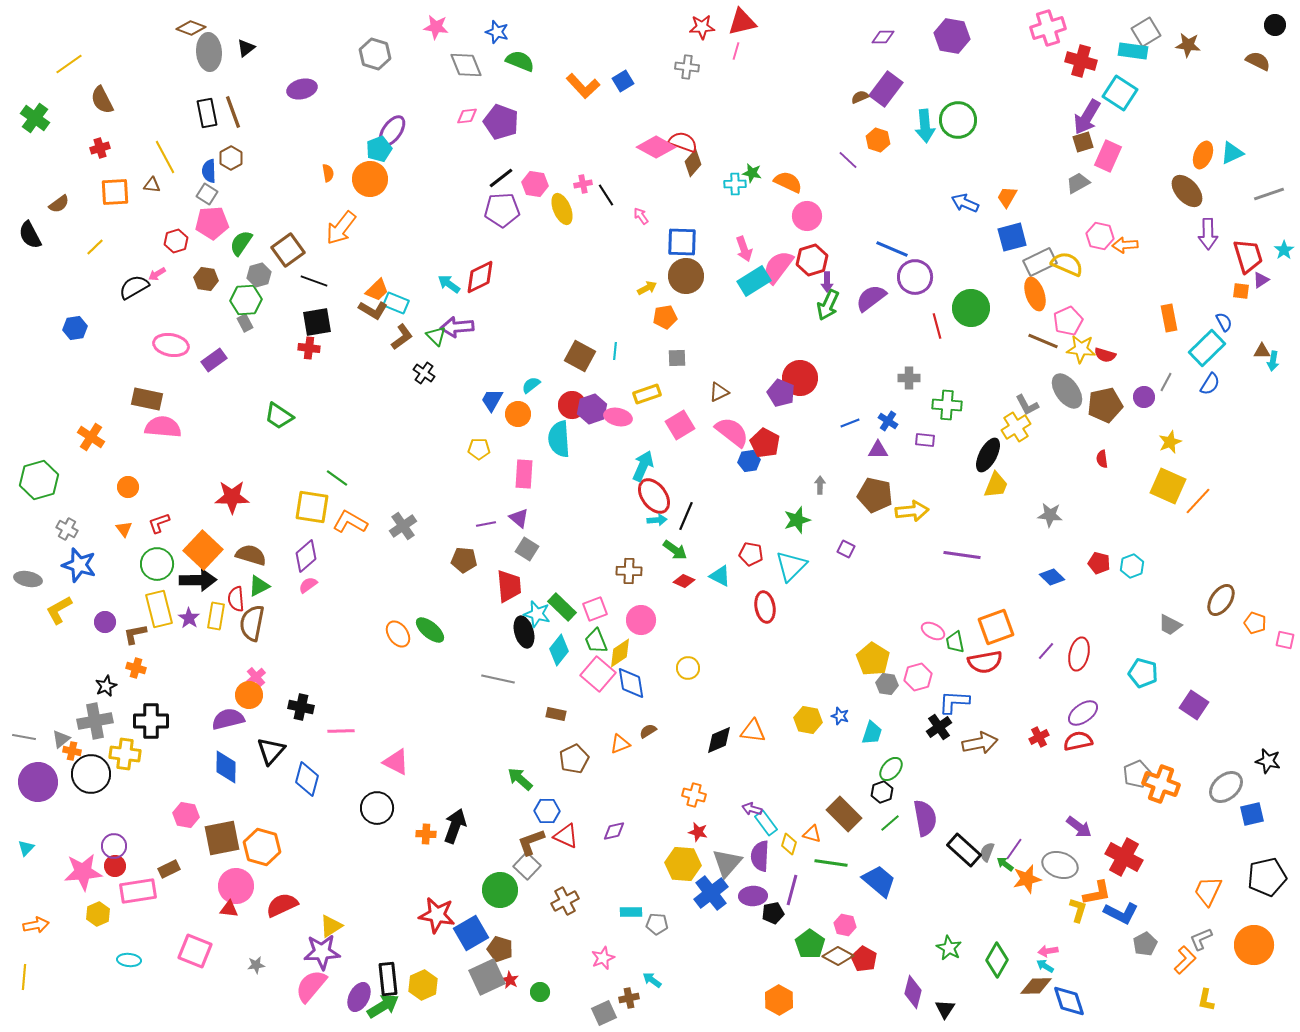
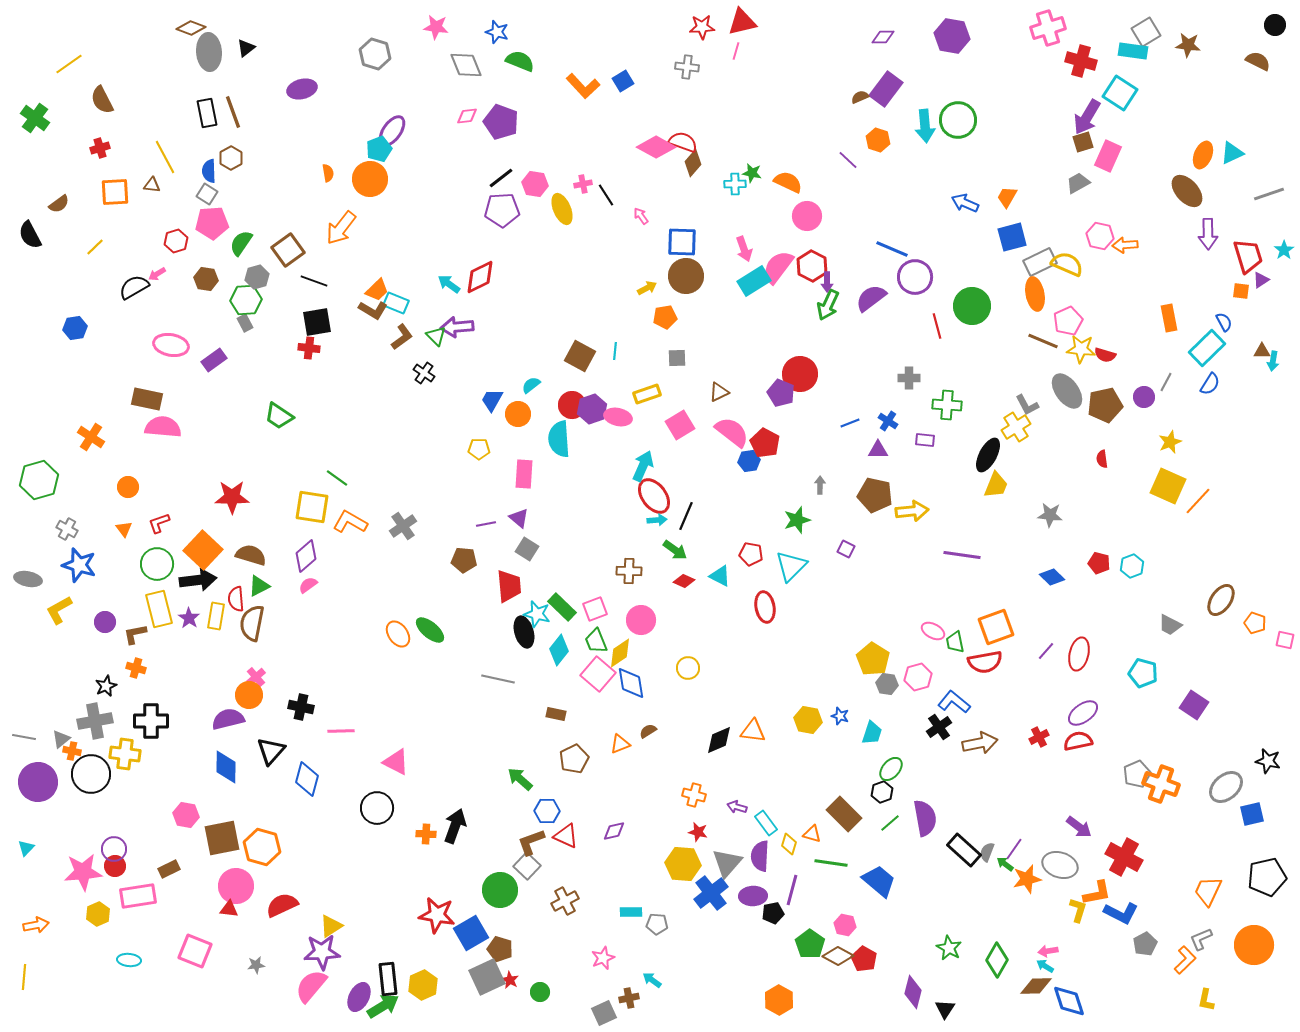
red hexagon at (812, 260): moved 6 px down; rotated 16 degrees counterclockwise
gray hexagon at (259, 275): moved 2 px left, 2 px down
orange ellipse at (1035, 294): rotated 8 degrees clockwise
green circle at (971, 308): moved 1 px right, 2 px up
red circle at (800, 378): moved 4 px up
black arrow at (198, 580): rotated 6 degrees counterclockwise
blue L-shape at (954, 702): rotated 36 degrees clockwise
purple arrow at (752, 809): moved 15 px left, 2 px up
purple circle at (114, 846): moved 3 px down
pink rectangle at (138, 891): moved 5 px down
